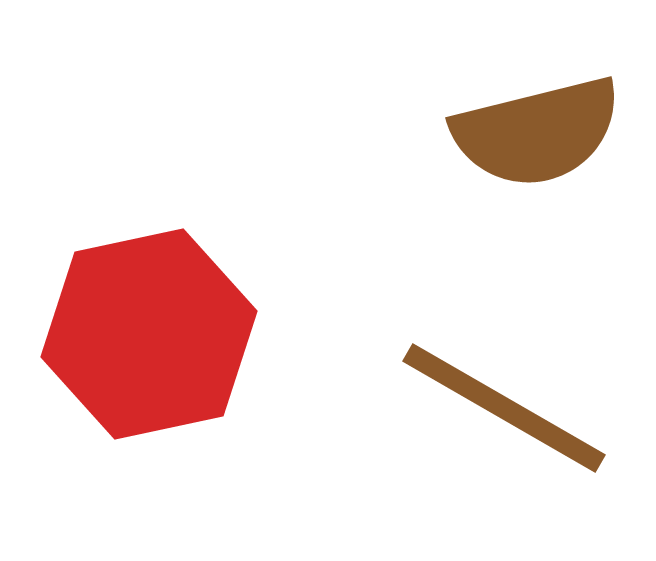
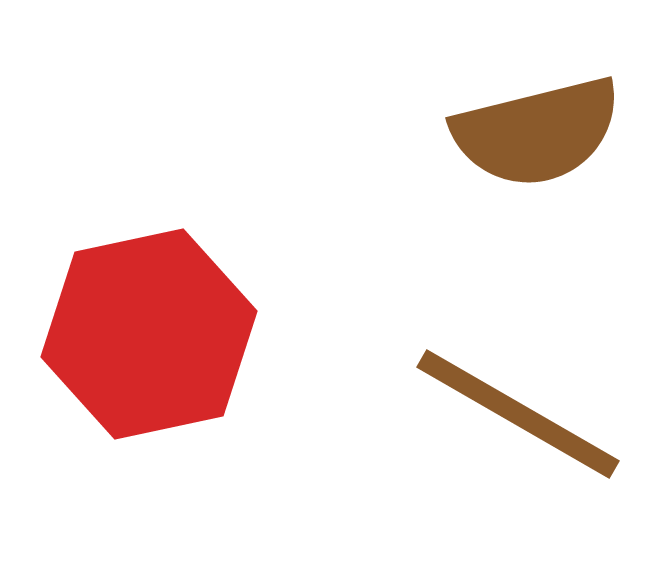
brown line: moved 14 px right, 6 px down
